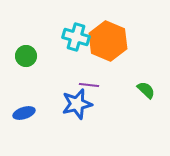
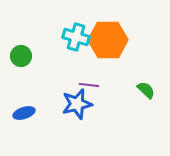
orange hexagon: moved 1 px up; rotated 24 degrees counterclockwise
green circle: moved 5 px left
